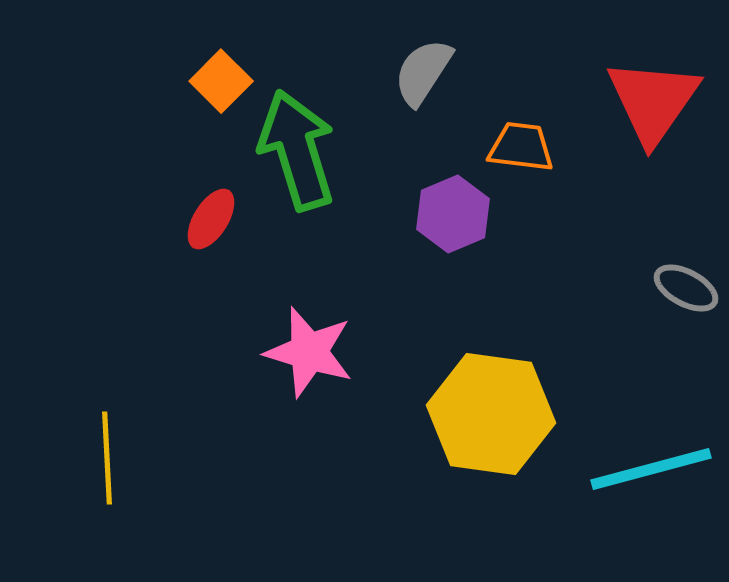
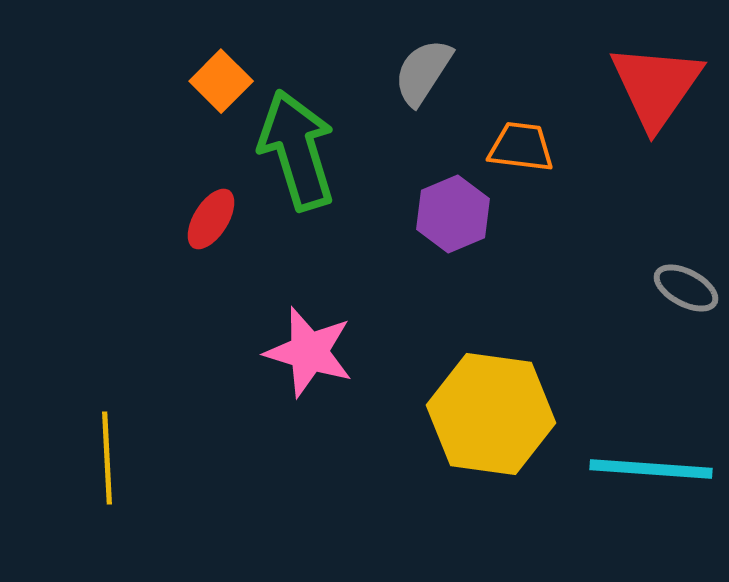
red triangle: moved 3 px right, 15 px up
cyan line: rotated 19 degrees clockwise
